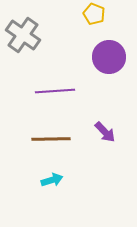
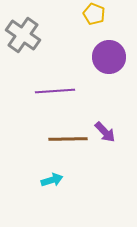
brown line: moved 17 px right
